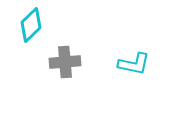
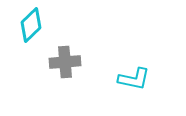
cyan L-shape: moved 15 px down
